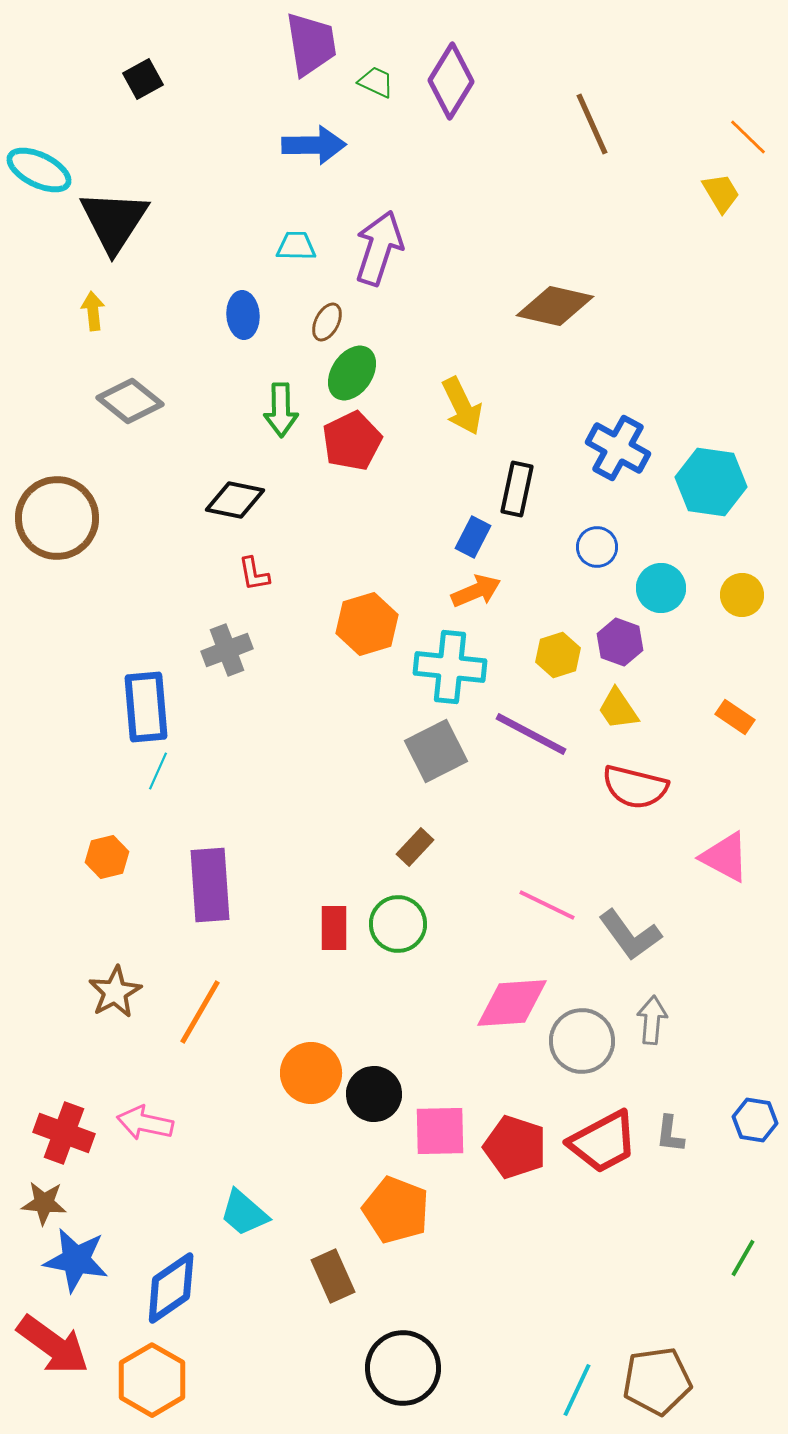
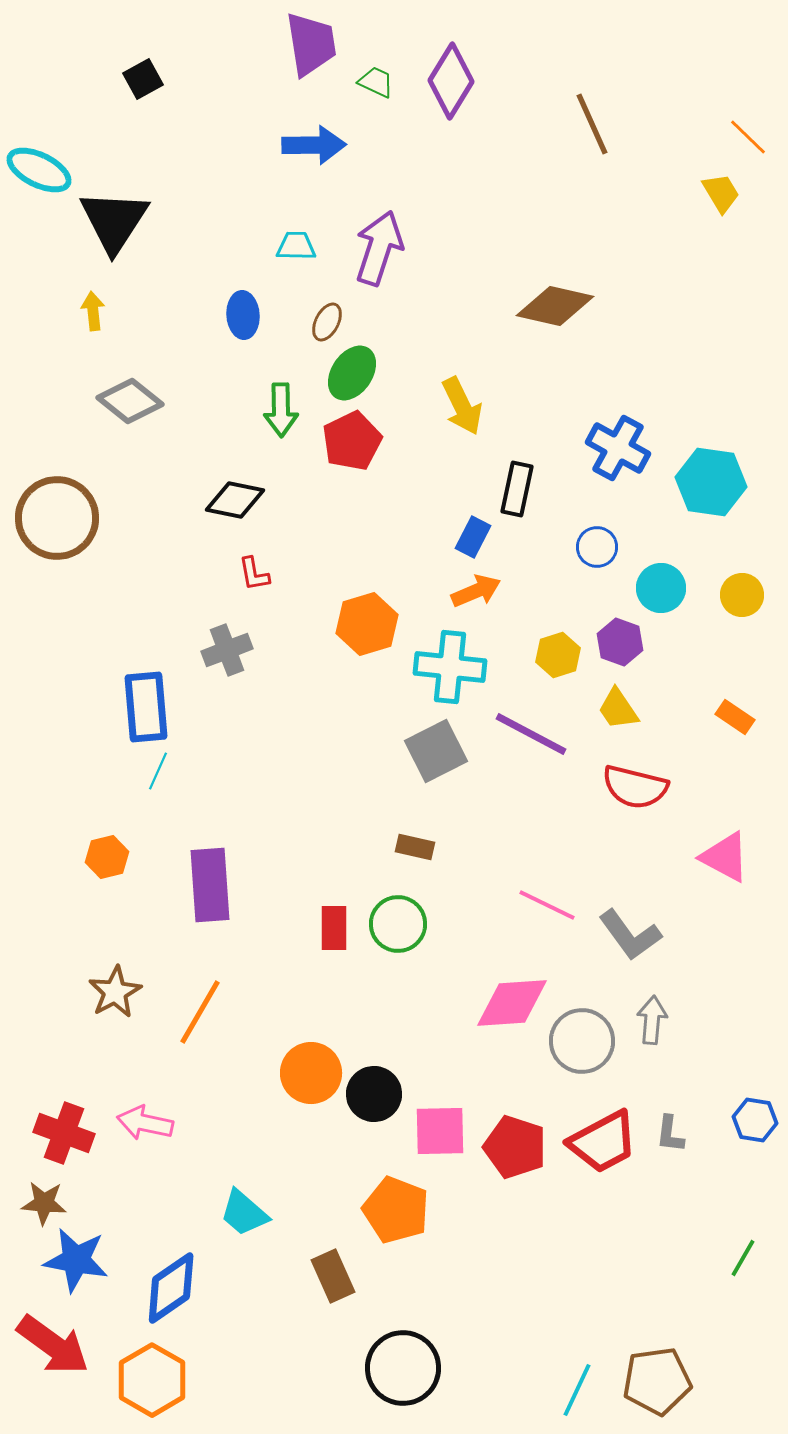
brown rectangle at (415, 847): rotated 60 degrees clockwise
